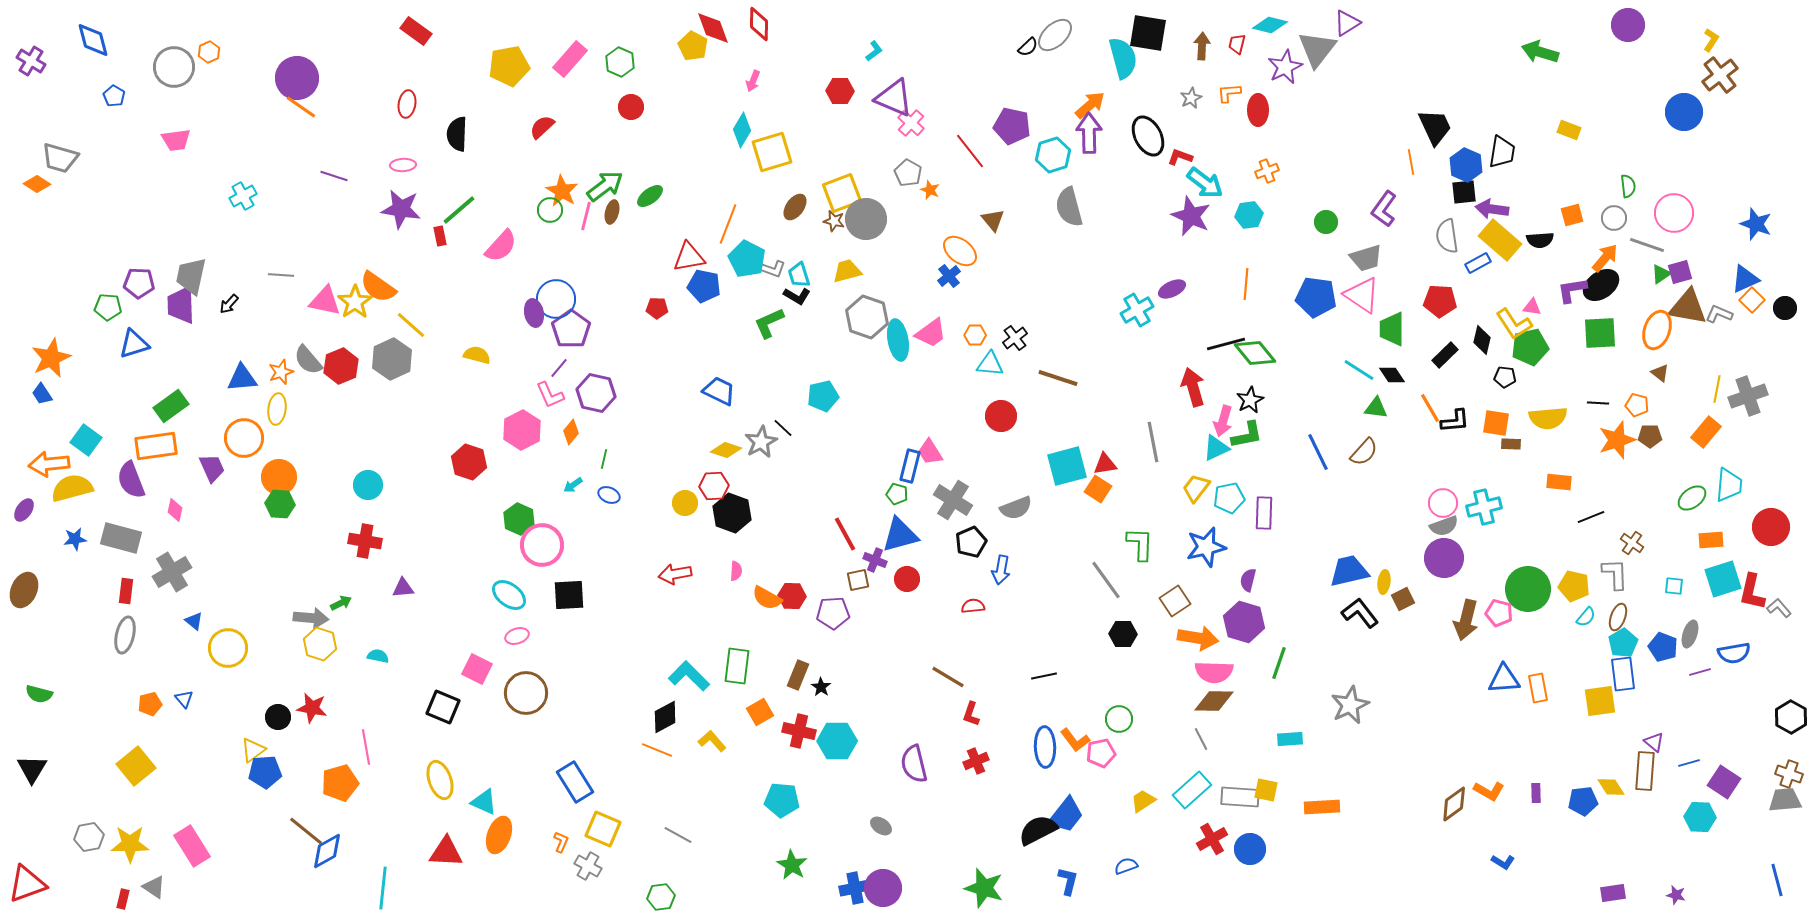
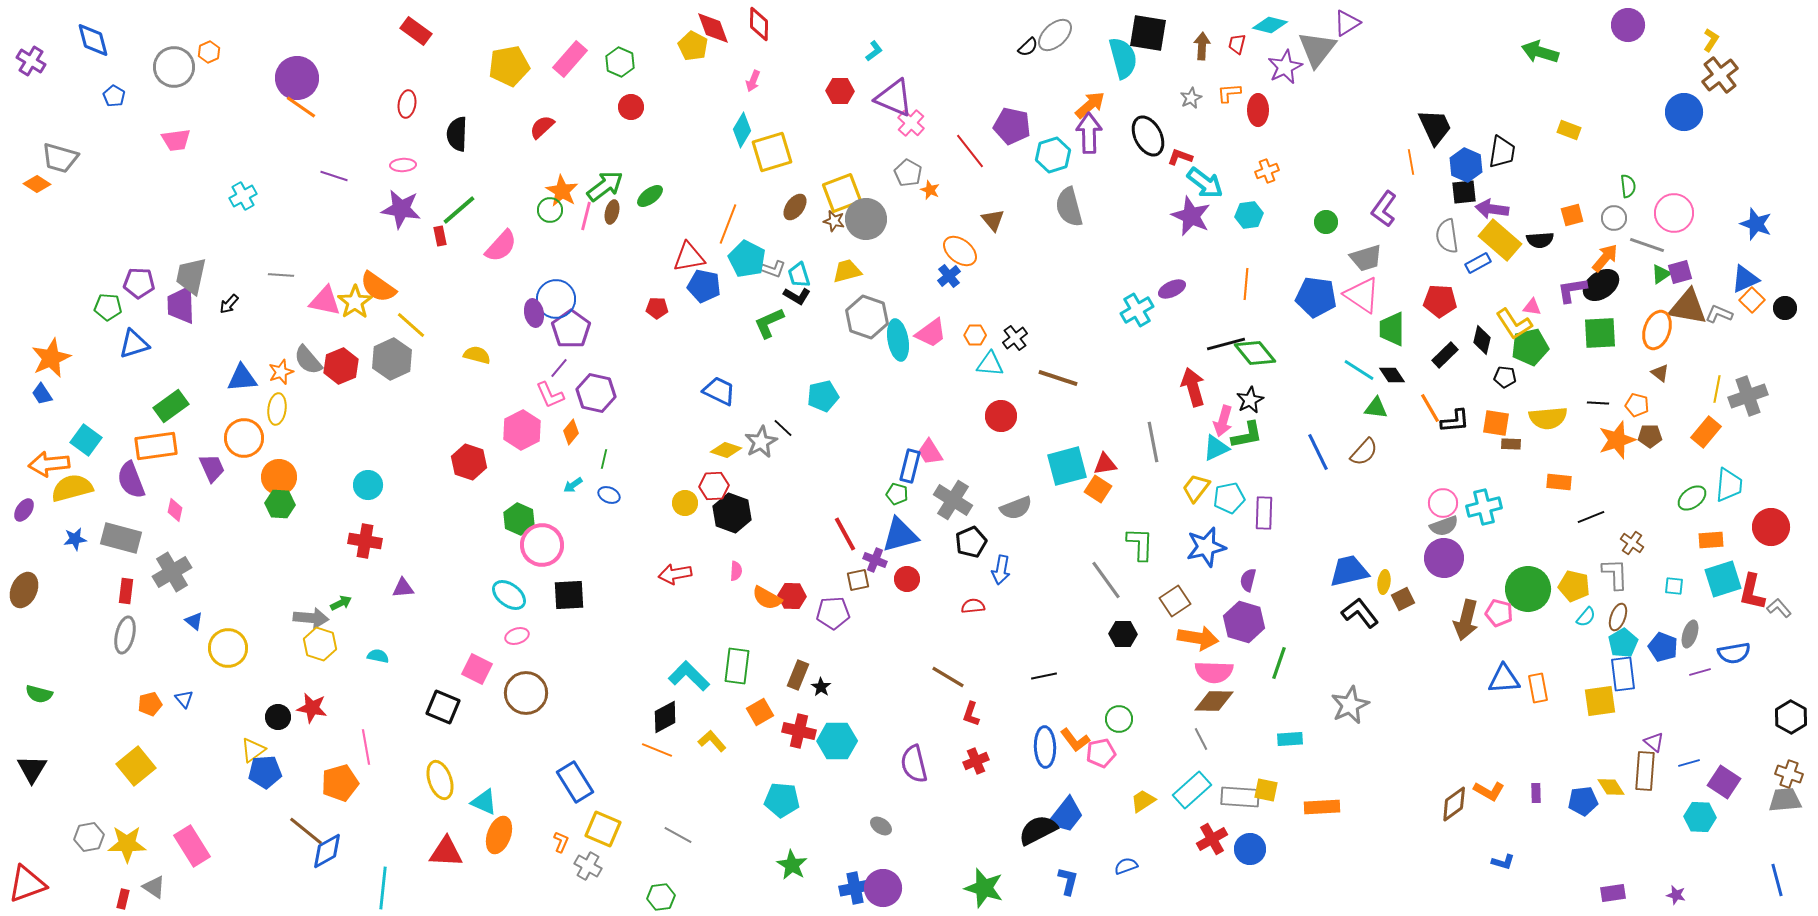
yellow star at (130, 844): moved 3 px left
blue L-shape at (1503, 862): rotated 15 degrees counterclockwise
